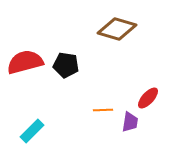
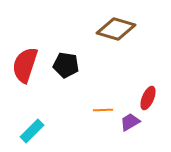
brown diamond: moved 1 px left
red semicircle: moved 3 px down; rotated 57 degrees counterclockwise
red ellipse: rotated 20 degrees counterclockwise
purple trapezoid: rotated 130 degrees counterclockwise
